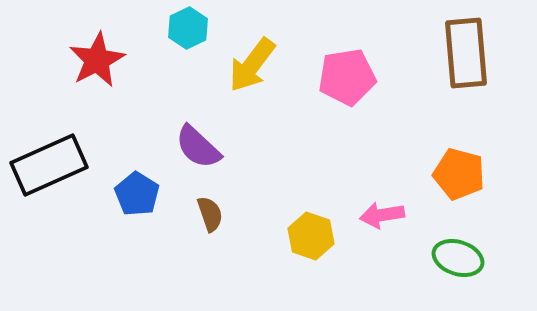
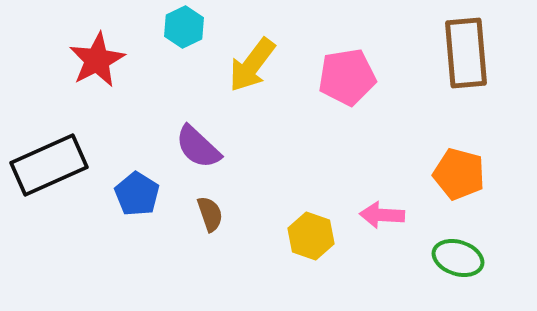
cyan hexagon: moved 4 px left, 1 px up
pink arrow: rotated 12 degrees clockwise
